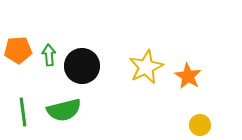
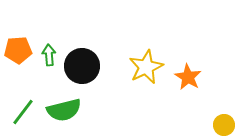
orange star: moved 1 px down
green line: rotated 44 degrees clockwise
yellow circle: moved 24 px right
